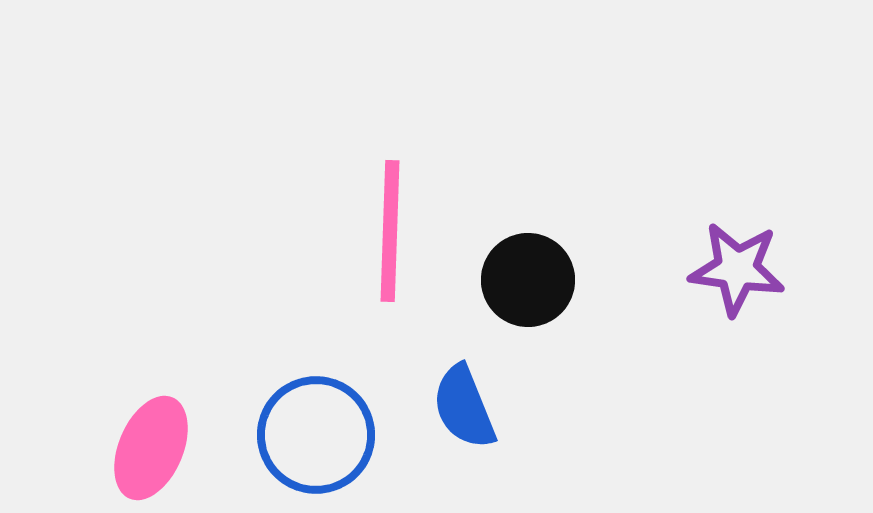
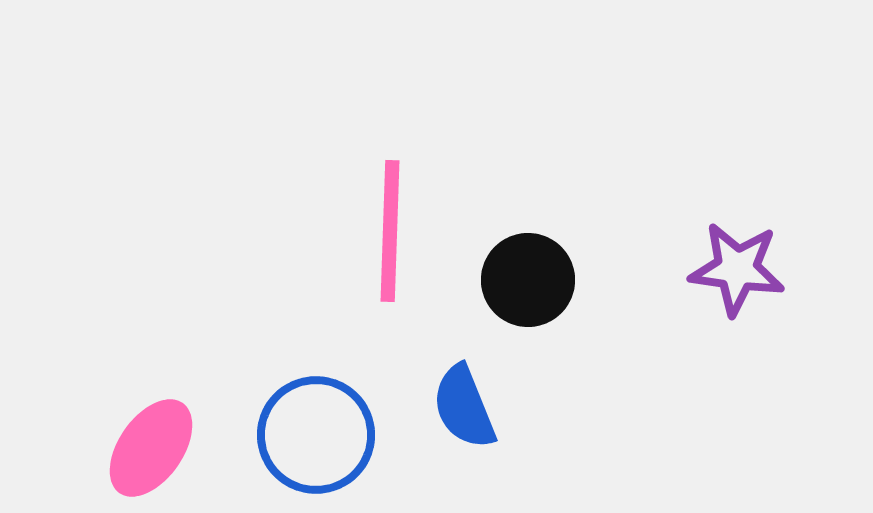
pink ellipse: rotated 12 degrees clockwise
